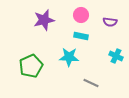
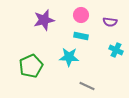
cyan cross: moved 6 px up
gray line: moved 4 px left, 3 px down
